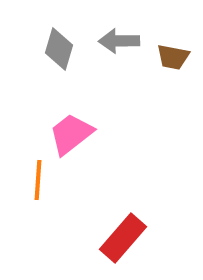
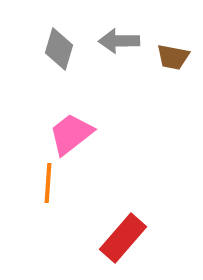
orange line: moved 10 px right, 3 px down
